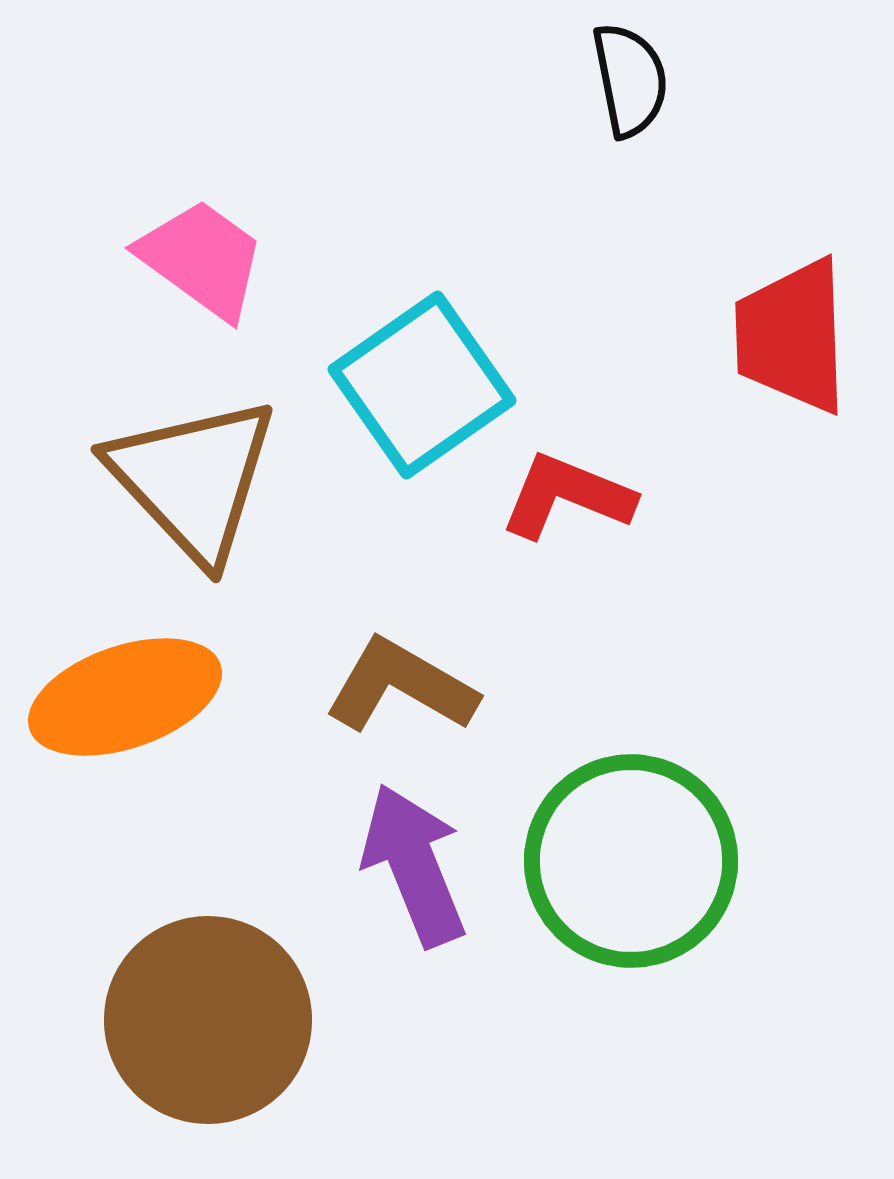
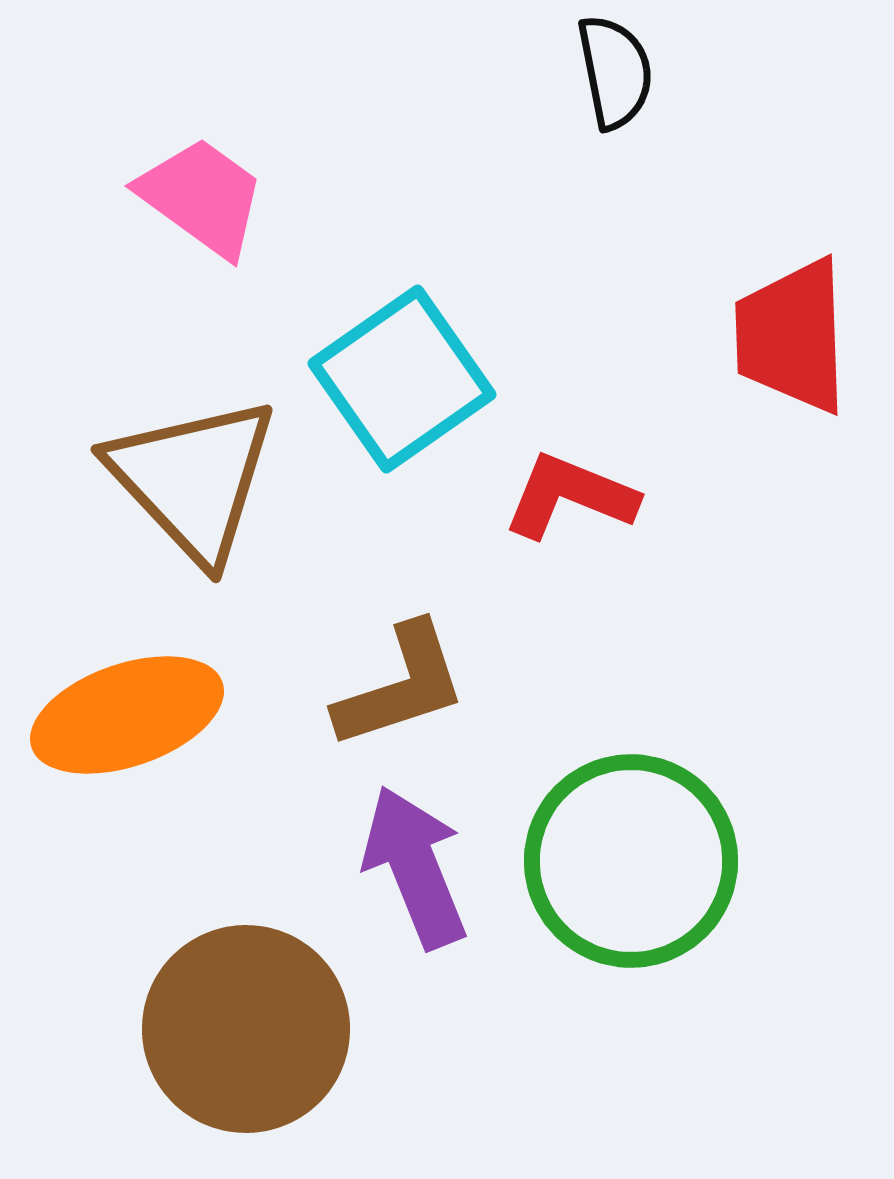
black semicircle: moved 15 px left, 8 px up
pink trapezoid: moved 62 px up
cyan square: moved 20 px left, 6 px up
red L-shape: moved 3 px right
brown L-shape: rotated 132 degrees clockwise
orange ellipse: moved 2 px right, 18 px down
purple arrow: moved 1 px right, 2 px down
brown circle: moved 38 px right, 9 px down
